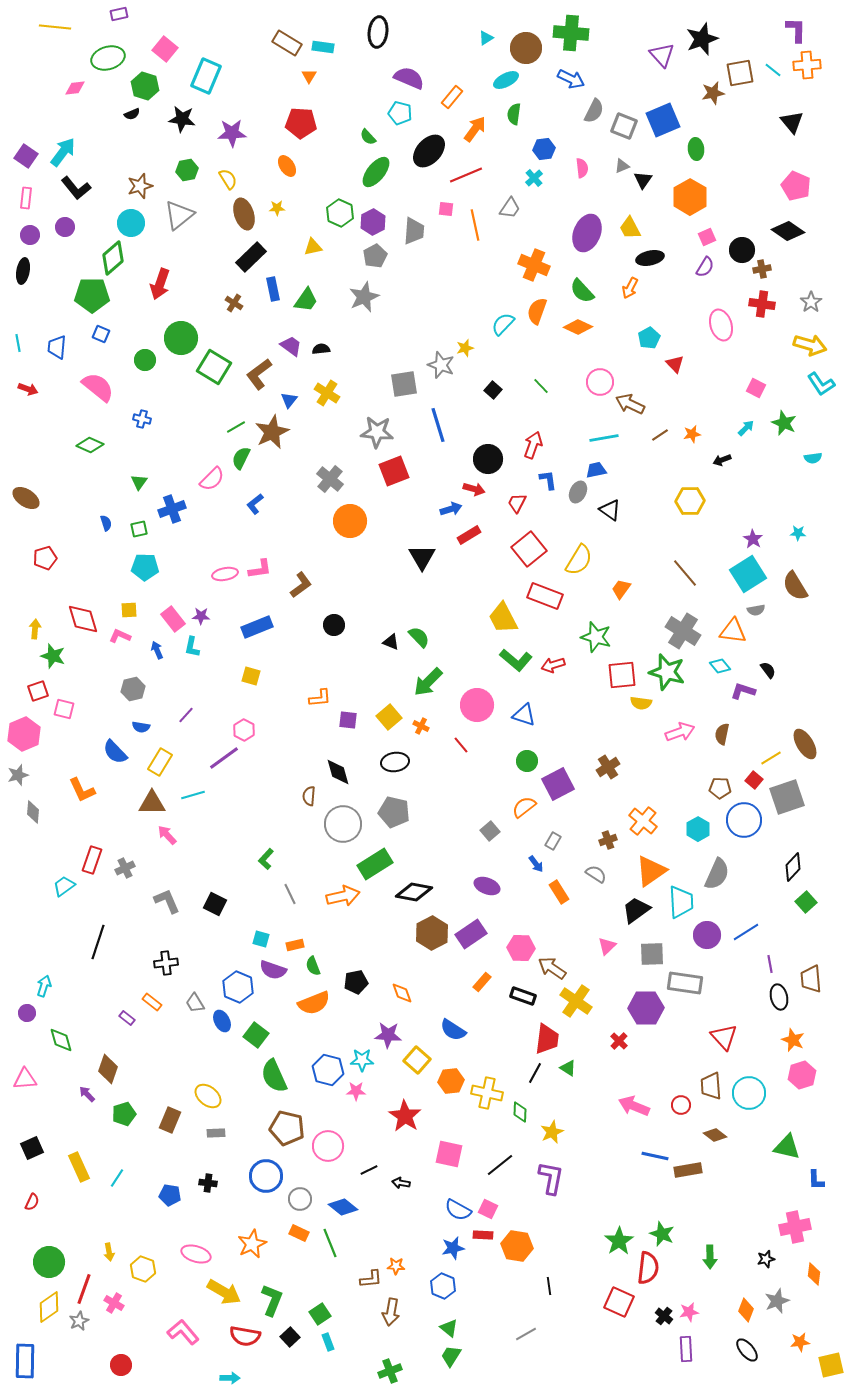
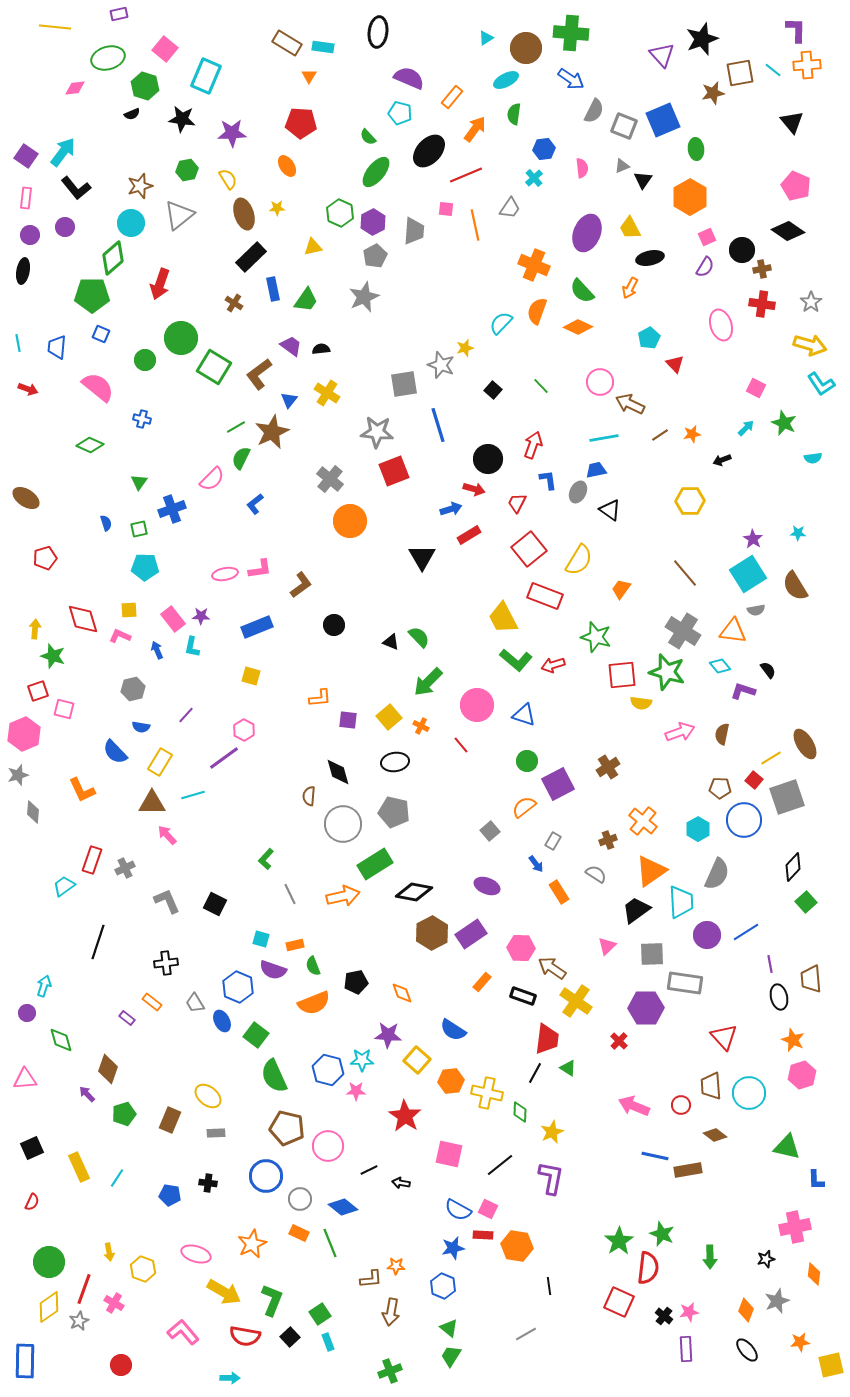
blue arrow at (571, 79): rotated 8 degrees clockwise
cyan semicircle at (503, 324): moved 2 px left, 1 px up
